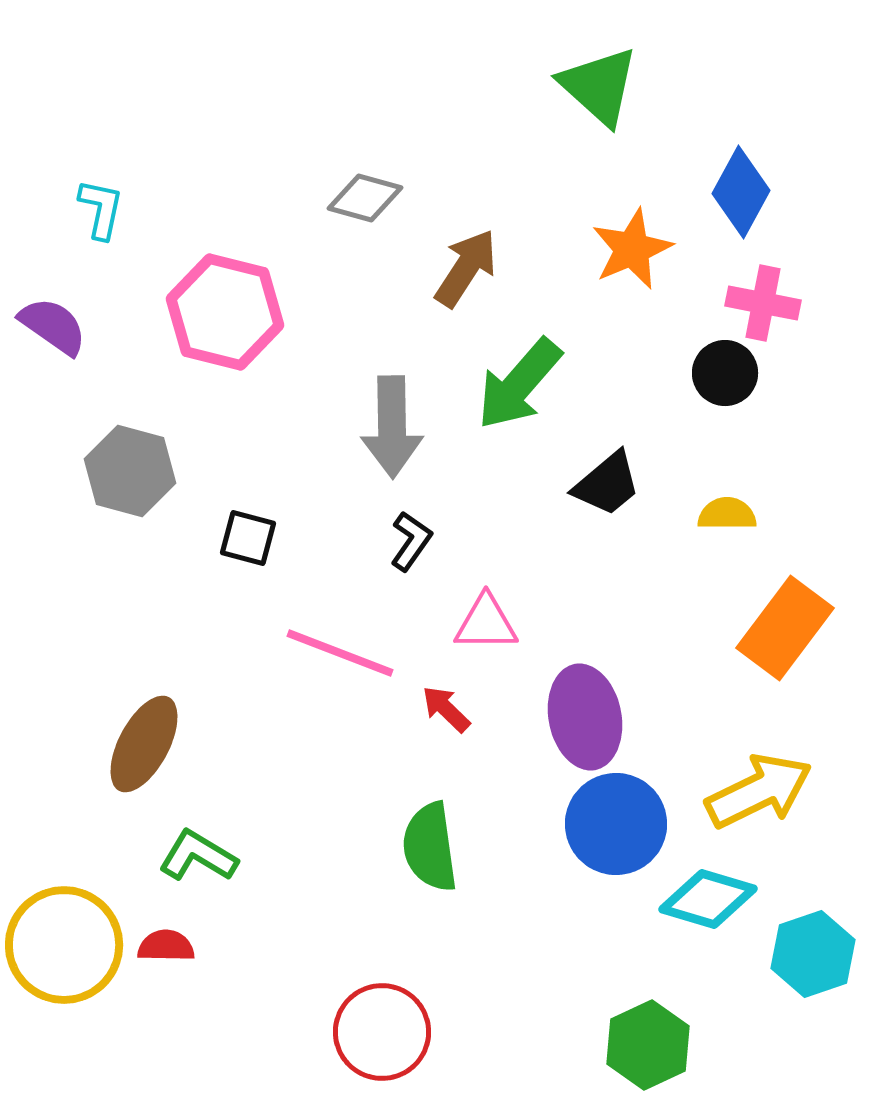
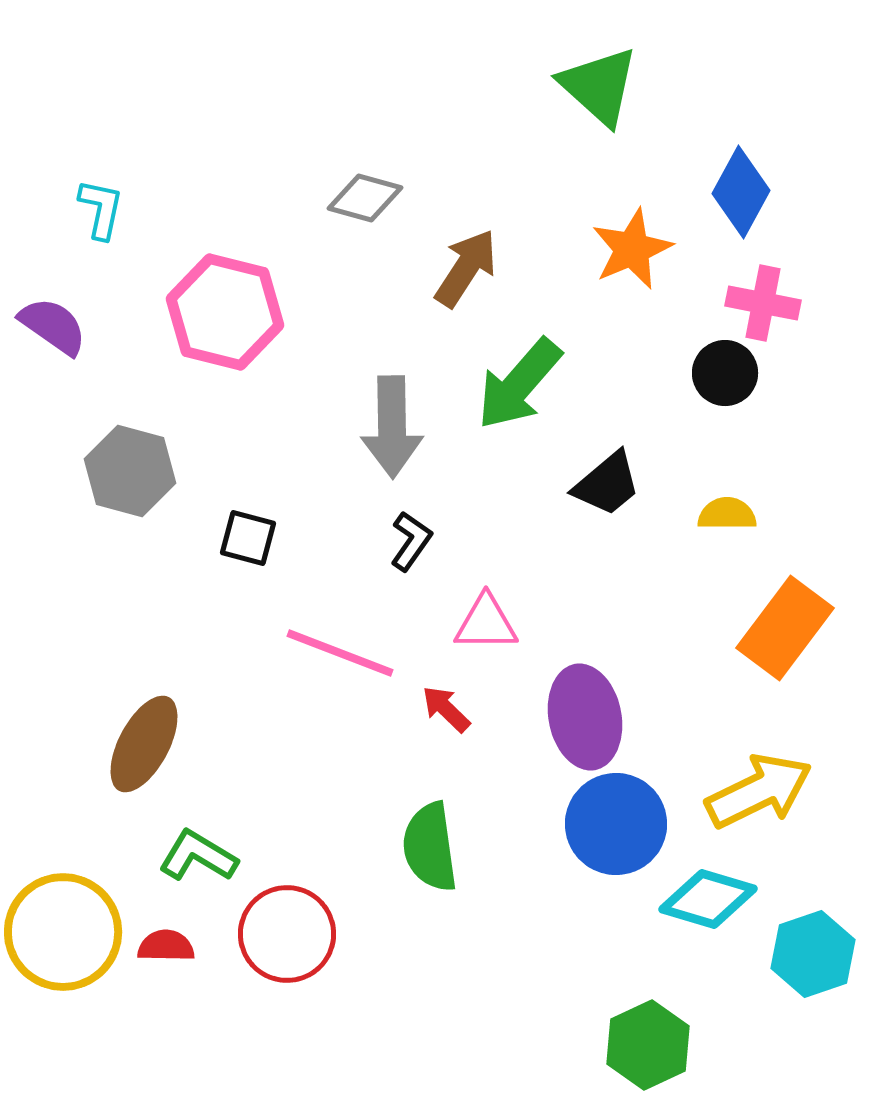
yellow circle: moved 1 px left, 13 px up
red circle: moved 95 px left, 98 px up
